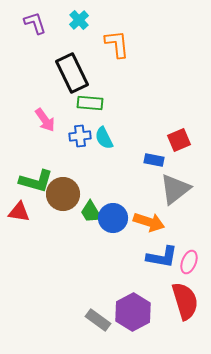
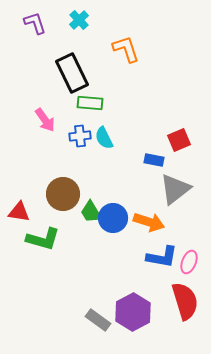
orange L-shape: moved 9 px right, 5 px down; rotated 12 degrees counterclockwise
green L-shape: moved 7 px right, 58 px down
